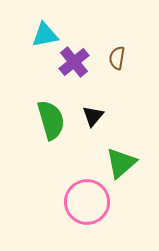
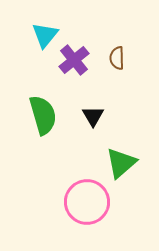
cyan triangle: rotated 40 degrees counterclockwise
brown semicircle: rotated 10 degrees counterclockwise
purple cross: moved 2 px up
black triangle: rotated 10 degrees counterclockwise
green semicircle: moved 8 px left, 5 px up
